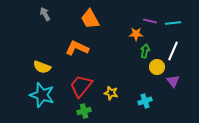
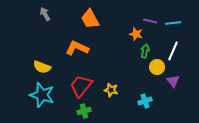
orange star: rotated 16 degrees clockwise
yellow star: moved 3 px up
